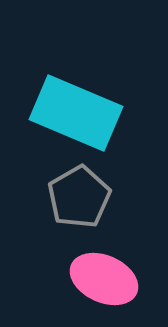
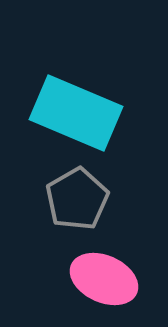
gray pentagon: moved 2 px left, 2 px down
